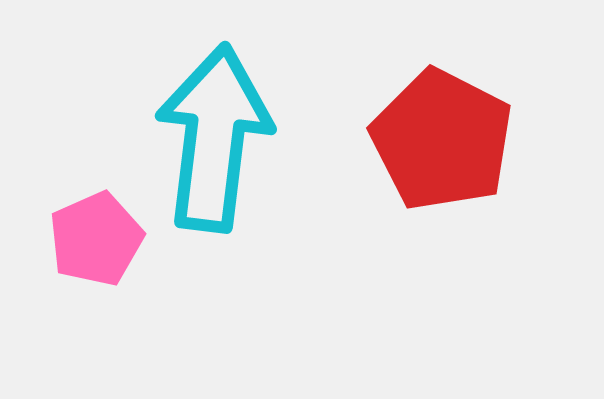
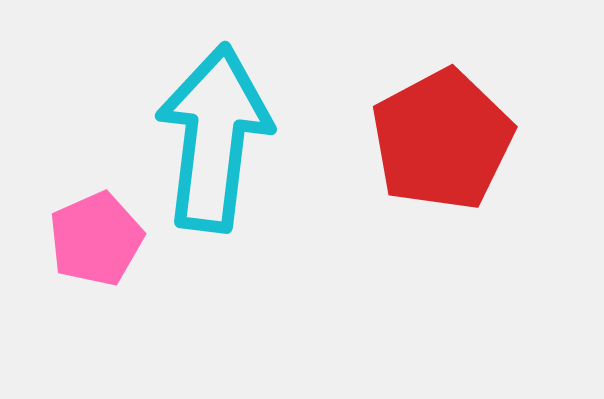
red pentagon: rotated 17 degrees clockwise
